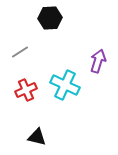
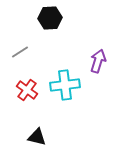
cyan cross: rotated 32 degrees counterclockwise
red cross: moved 1 px right; rotated 30 degrees counterclockwise
